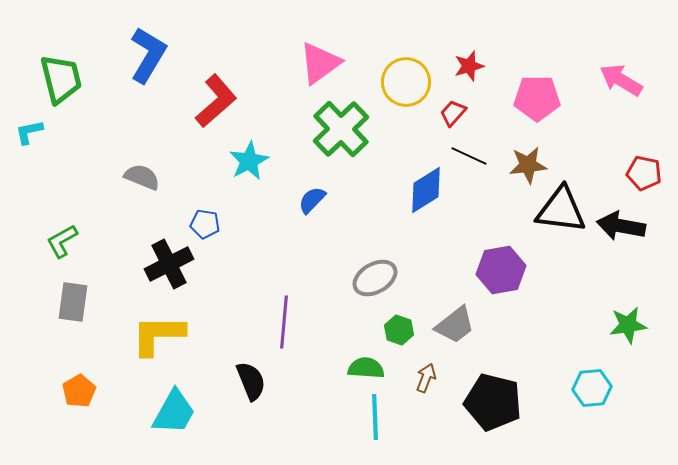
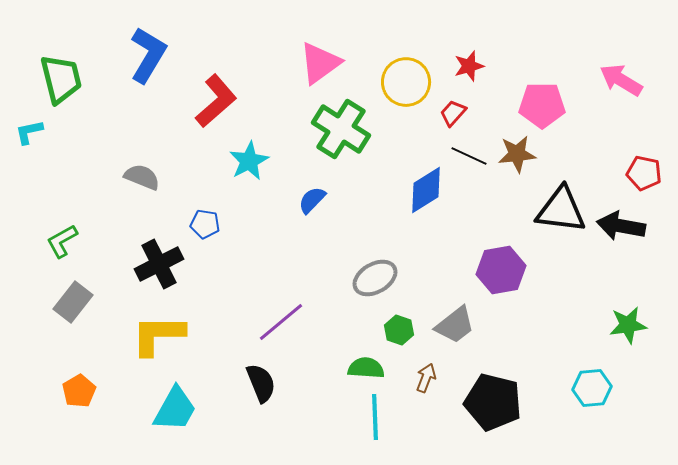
pink pentagon: moved 5 px right, 7 px down
green cross: rotated 14 degrees counterclockwise
brown star: moved 11 px left, 11 px up
black cross: moved 10 px left
gray rectangle: rotated 30 degrees clockwise
purple line: moved 3 px left; rotated 45 degrees clockwise
black semicircle: moved 10 px right, 2 px down
cyan trapezoid: moved 1 px right, 3 px up
